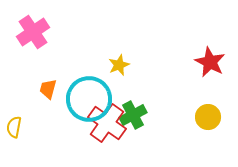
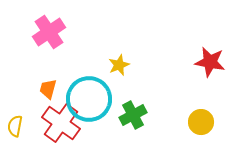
pink cross: moved 16 px right
red star: rotated 16 degrees counterclockwise
yellow circle: moved 7 px left, 5 px down
red cross: moved 46 px left
yellow semicircle: moved 1 px right, 1 px up
